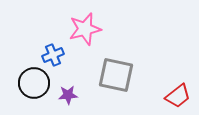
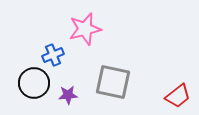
gray square: moved 3 px left, 7 px down
